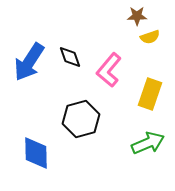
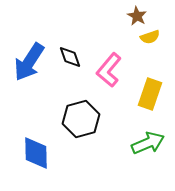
brown star: rotated 30 degrees clockwise
